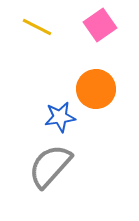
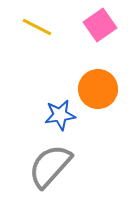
orange circle: moved 2 px right
blue star: moved 2 px up
